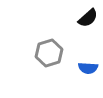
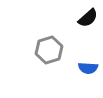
gray hexagon: moved 3 px up
